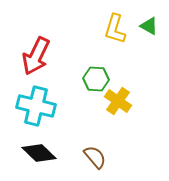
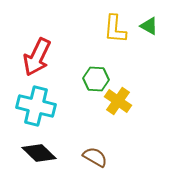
yellow L-shape: rotated 12 degrees counterclockwise
red arrow: moved 1 px right, 1 px down
brown semicircle: rotated 20 degrees counterclockwise
